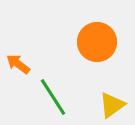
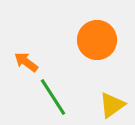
orange circle: moved 2 px up
orange arrow: moved 8 px right, 2 px up
